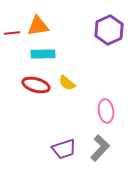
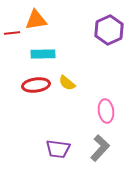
orange triangle: moved 2 px left, 6 px up
red ellipse: rotated 24 degrees counterclockwise
purple trapezoid: moved 6 px left; rotated 25 degrees clockwise
